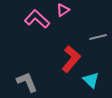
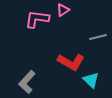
pink L-shape: rotated 35 degrees counterclockwise
red L-shape: moved 3 px down; rotated 80 degrees clockwise
gray L-shape: rotated 115 degrees counterclockwise
